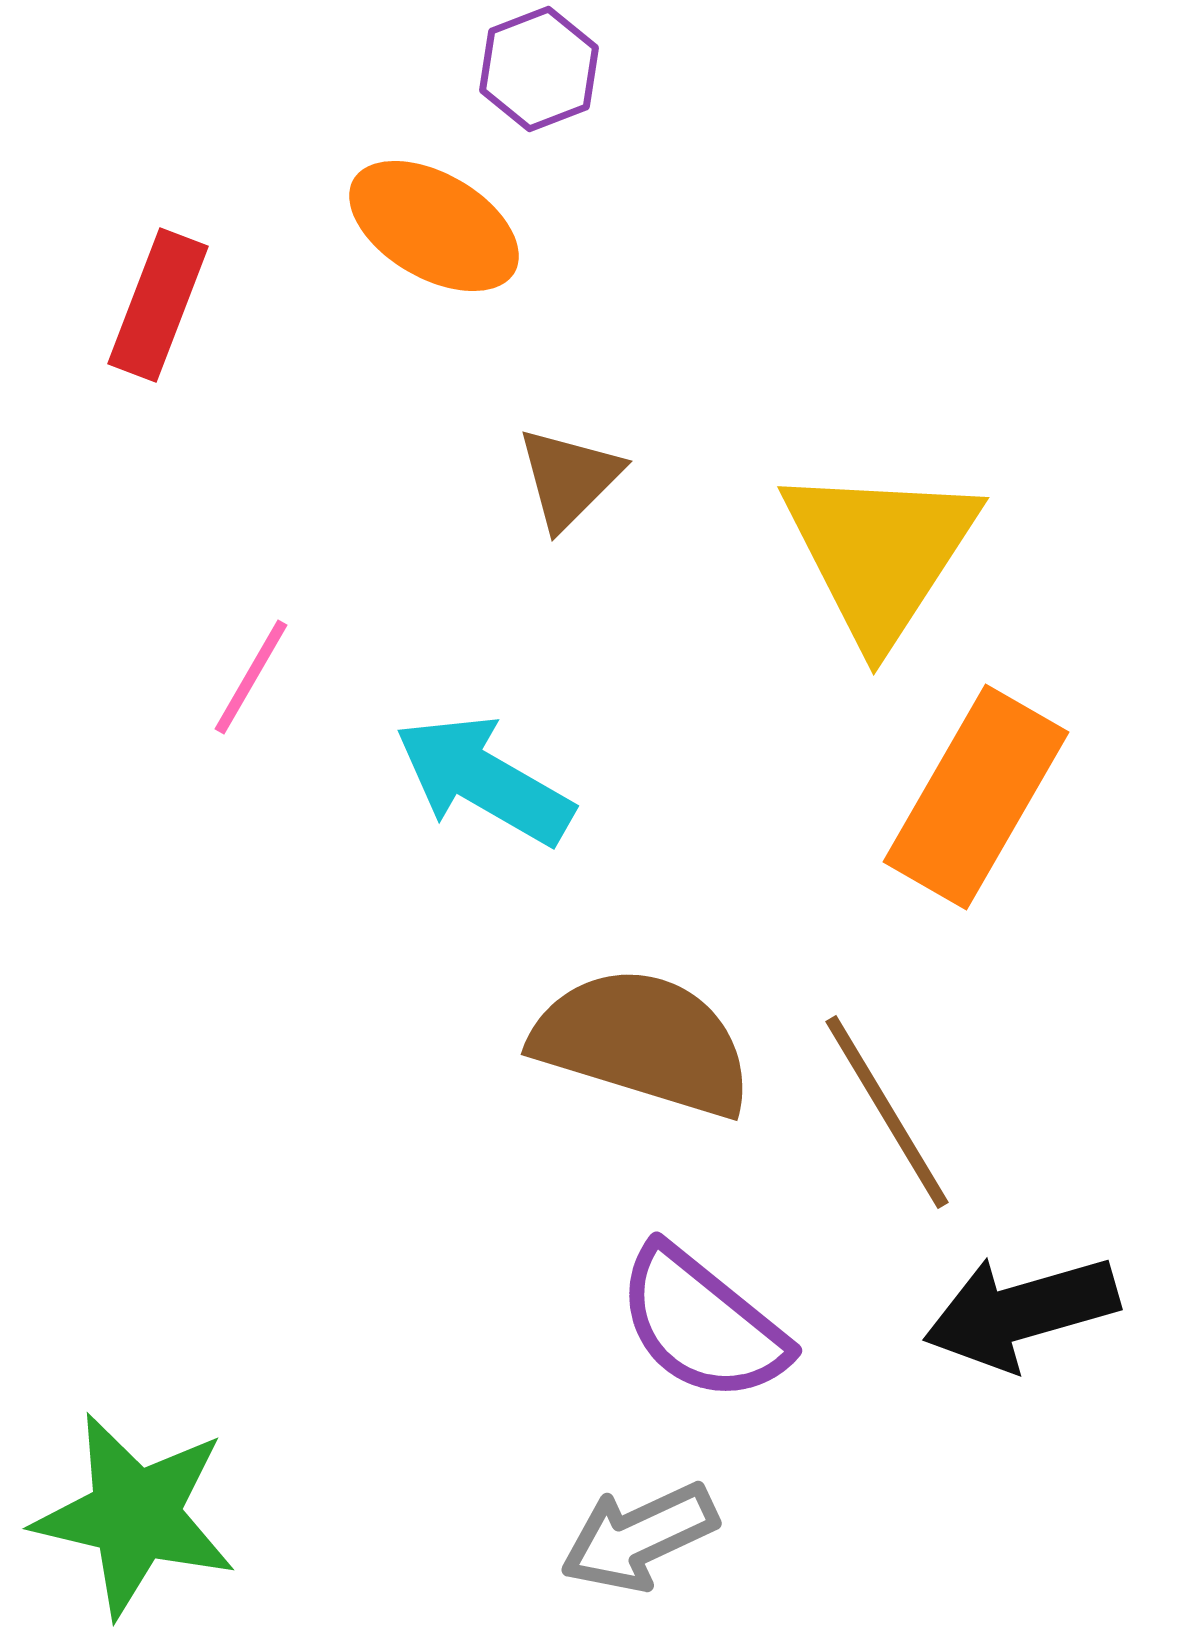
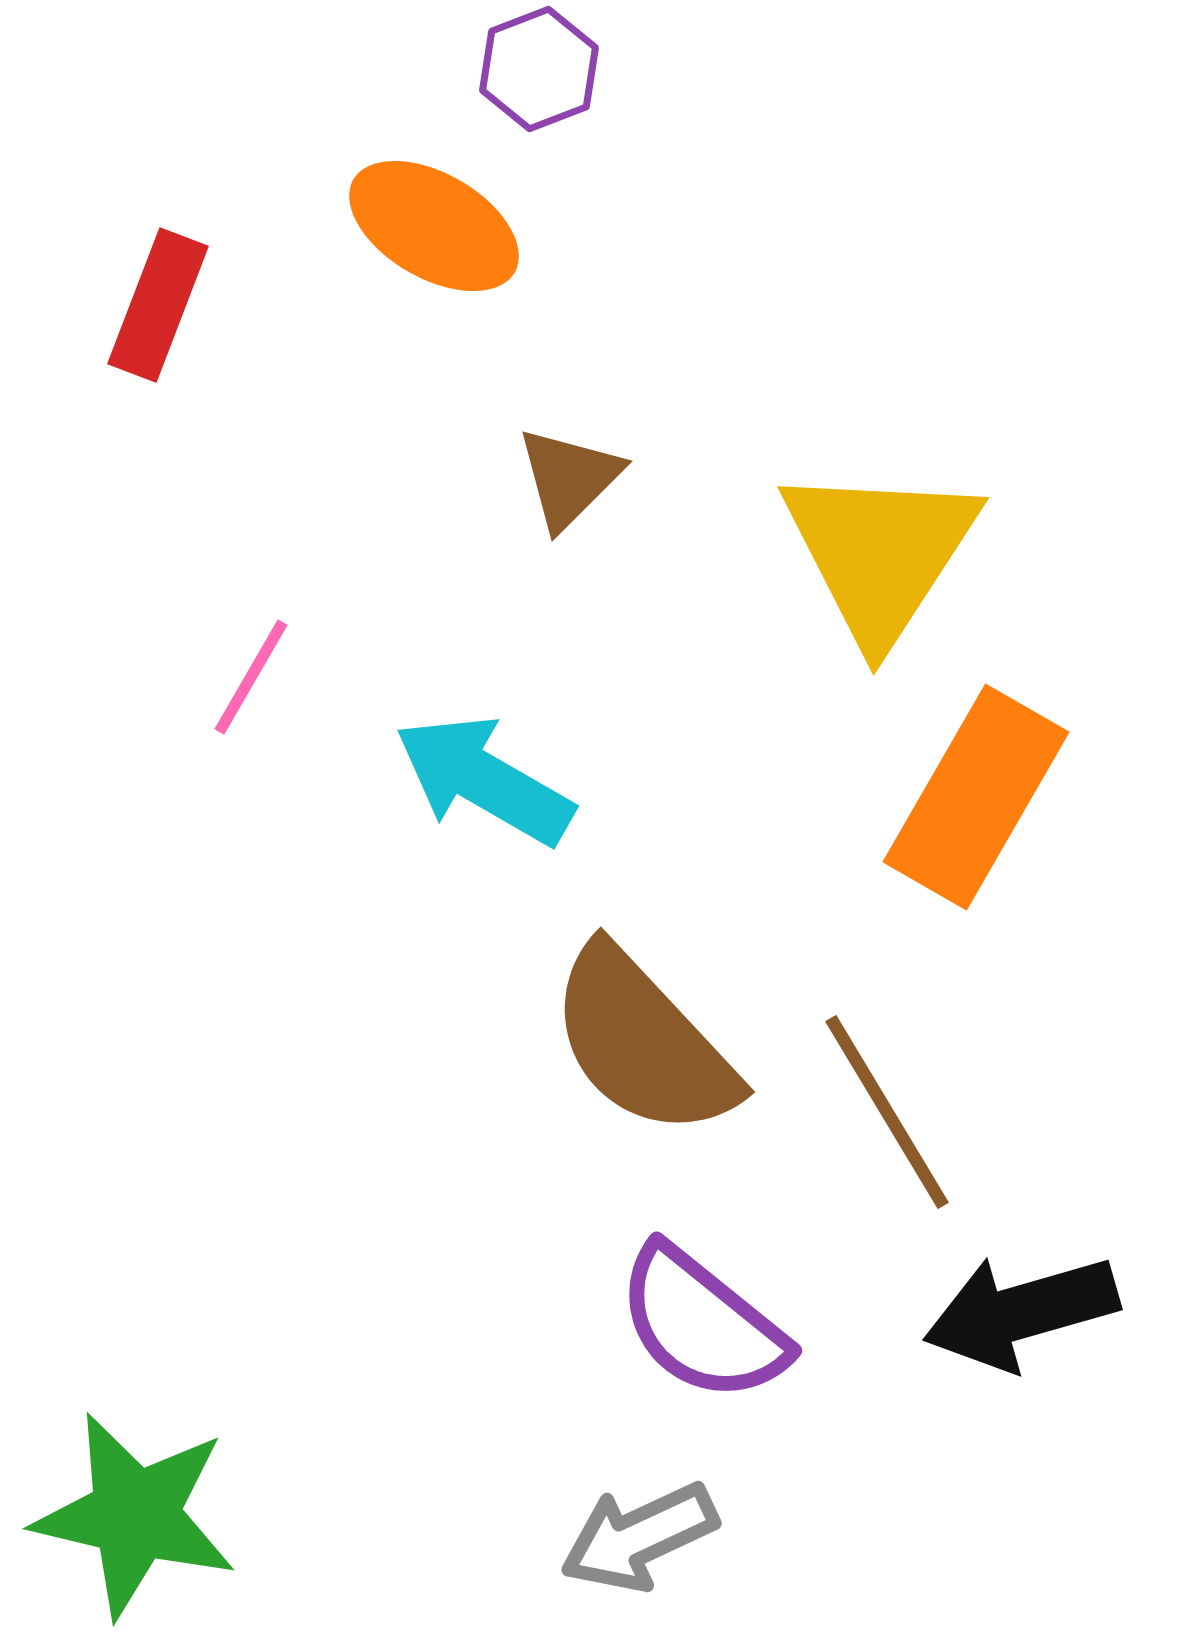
brown semicircle: rotated 150 degrees counterclockwise
